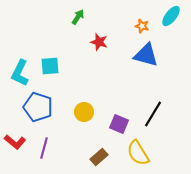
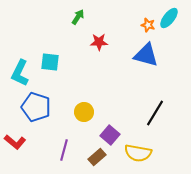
cyan ellipse: moved 2 px left, 2 px down
orange star: moved 6 px right, 1 px up
red star: rotated 18 degrees counterclockwise
cyan square: moved 4 px up; rotated 12 degrees clockwise
blue pentagon: moved 2 px left
black line: moved 2 px right, 1 px up
purple square: moved 9 px left, 11 px down; rotated 18 degrees clockwise
purple line: moved 20 px right, 2 px down
yellow semicircle: rotated 48 degrees counterclockwise
brown rectangle: moved 2 px left
